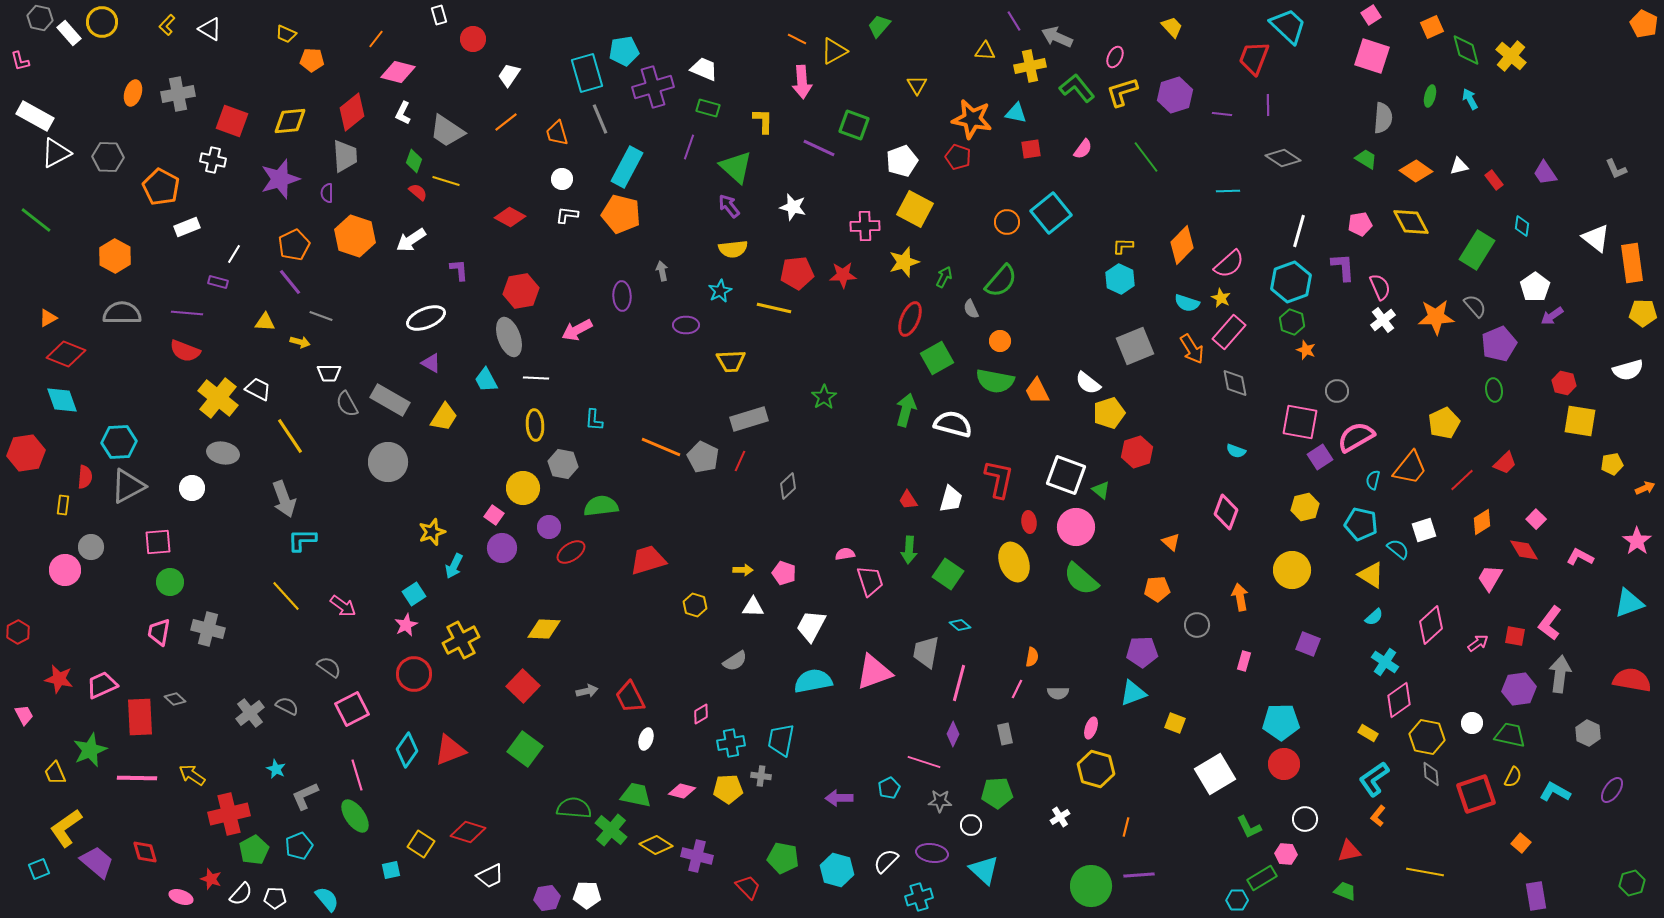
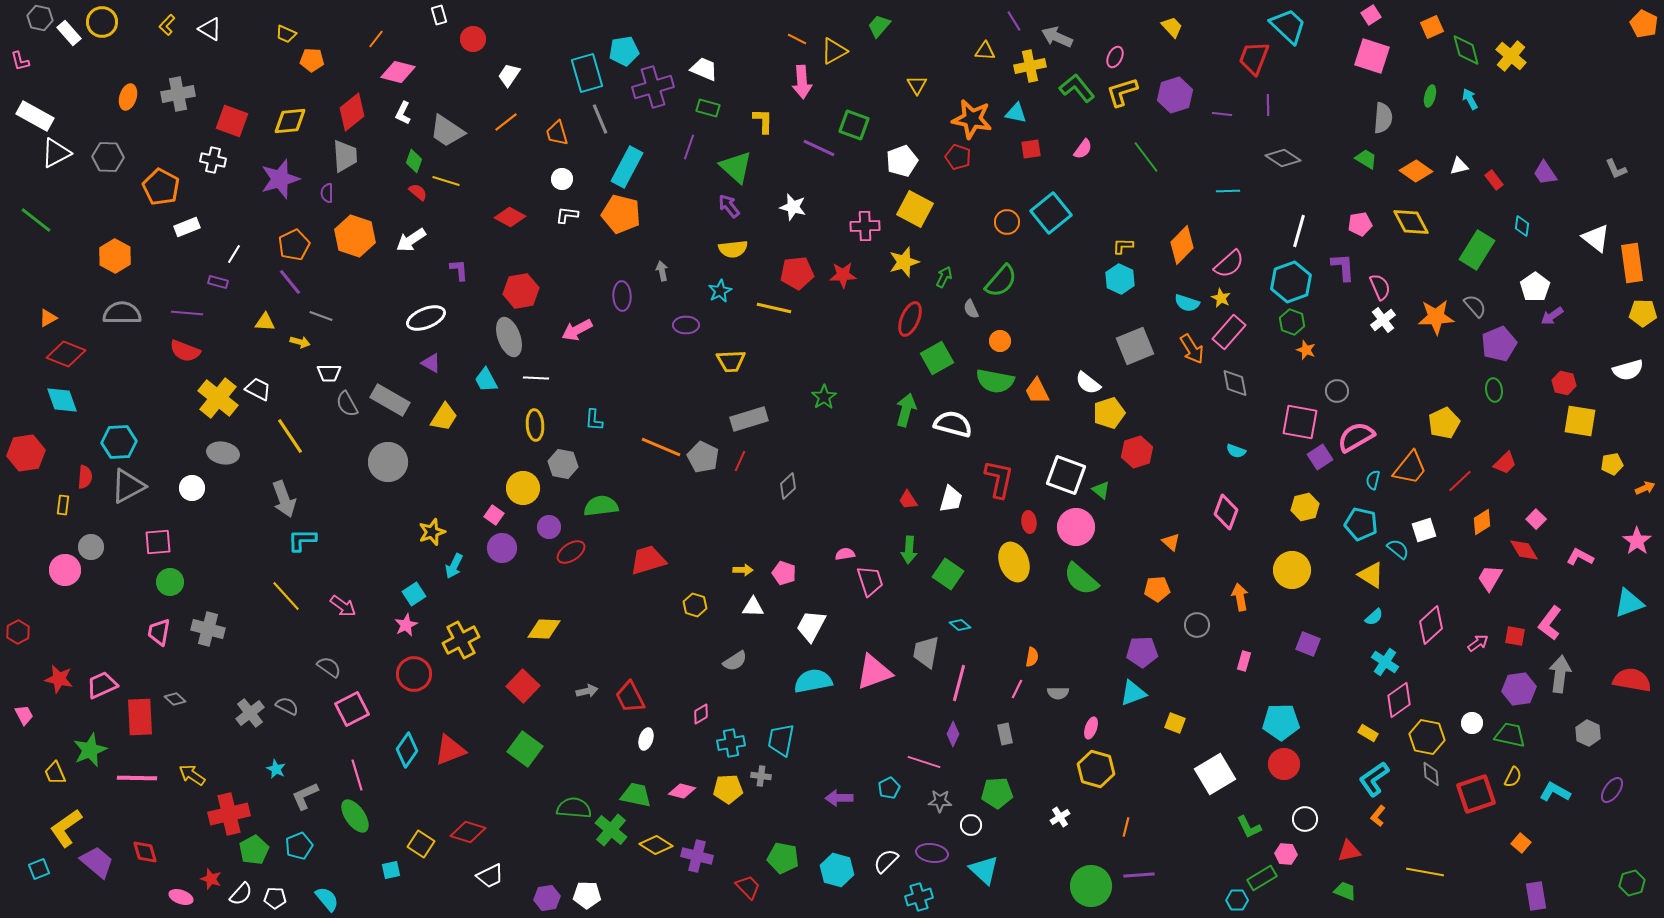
orange ellipse at (133, 93): moved 5 px left, 4 px down
red line at (1462, 480): moved 2 px left, 1 px down
